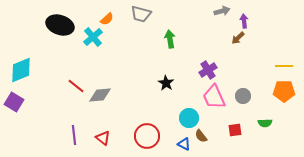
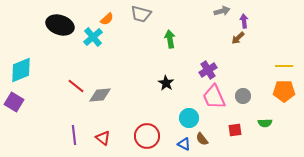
brown semicircle: moved 1 px right, 3 px down
